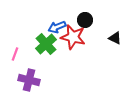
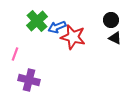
black circle: moved 26 px right
green cross: moved 9 px left, 23 px up
